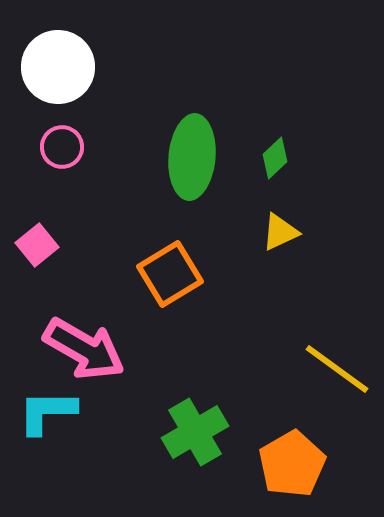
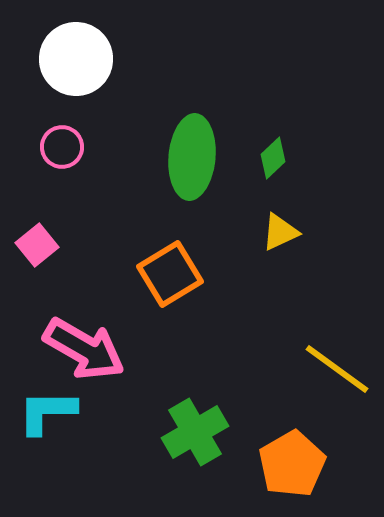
white circle: moved 18 px right, 8 px up
green diamond: moved 2 px left
